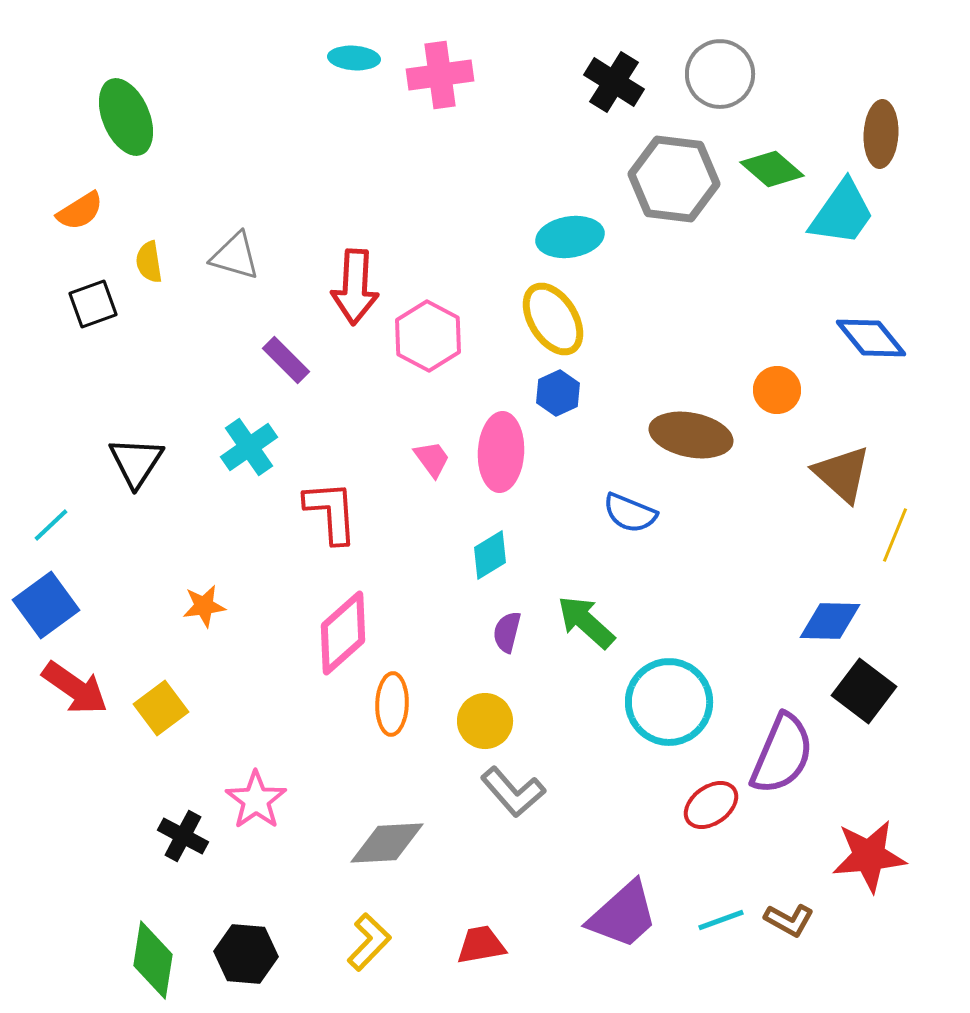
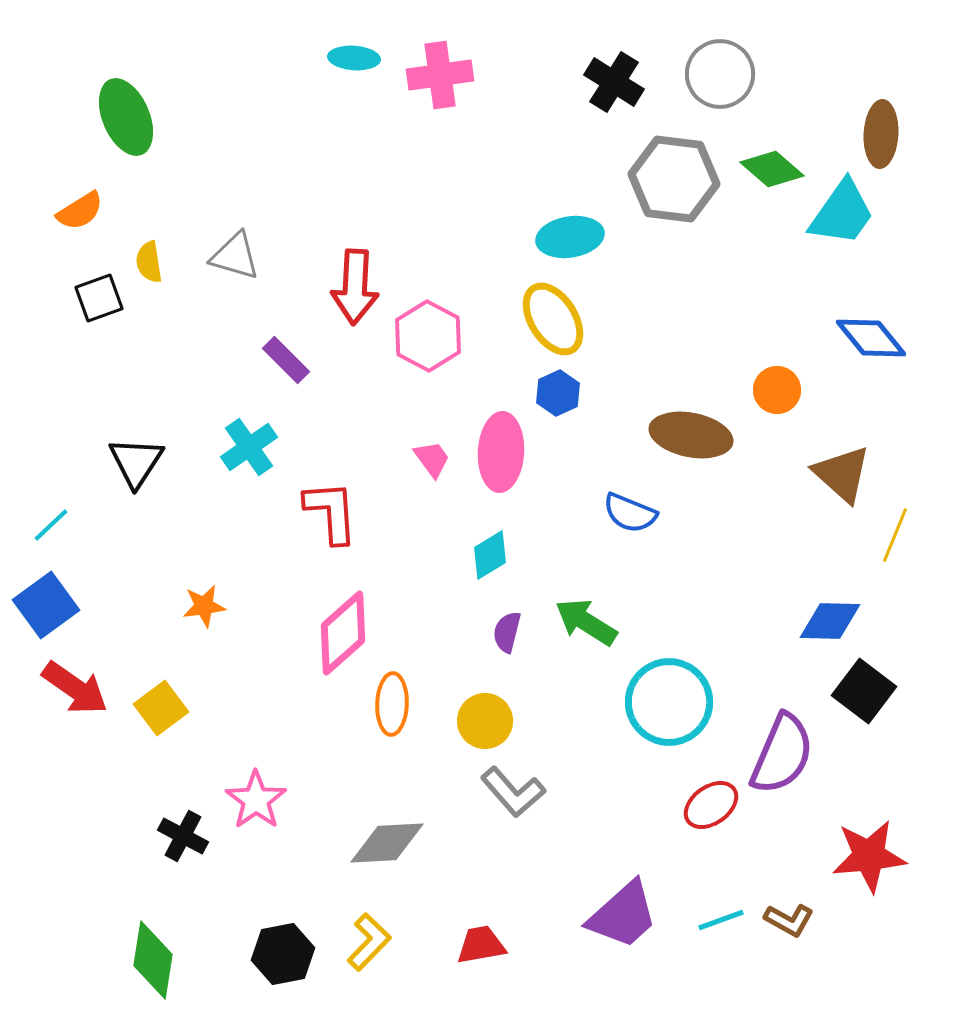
black square at (93, 304): moved 6 px right, 6 px up
green arrow at (586, 622): rotated 10 degrees counterclockwise
black hexagon at (246, 954): moved 37 px right; rotated 16 degrees counterclockwise
